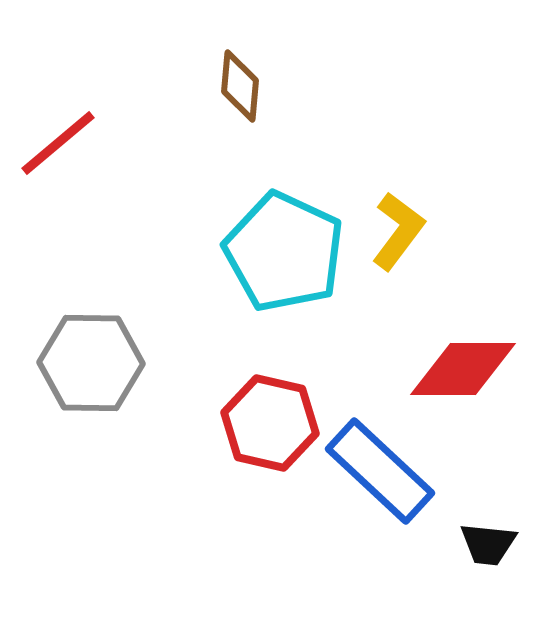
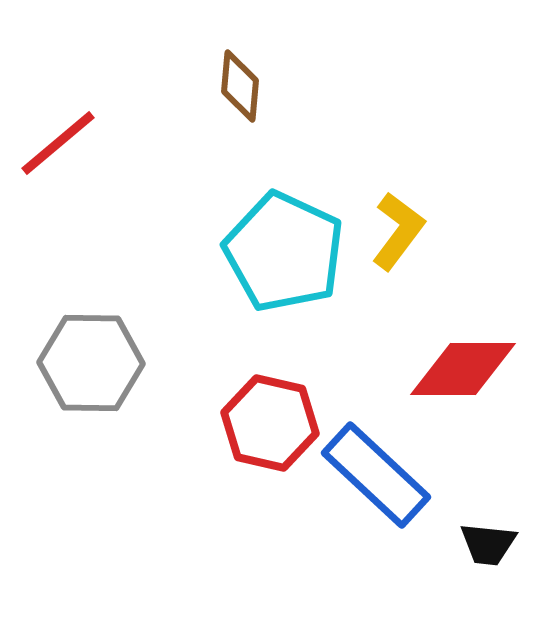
blue rectangle: moved 4 px left, 4 px down
